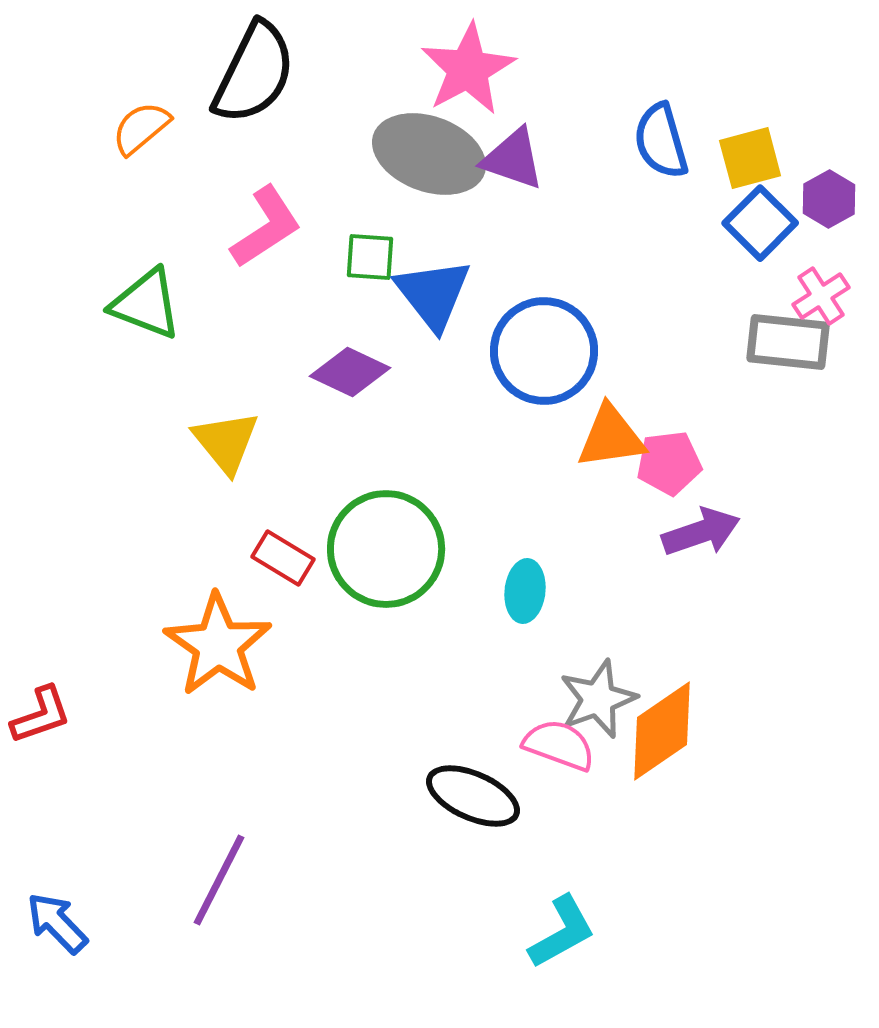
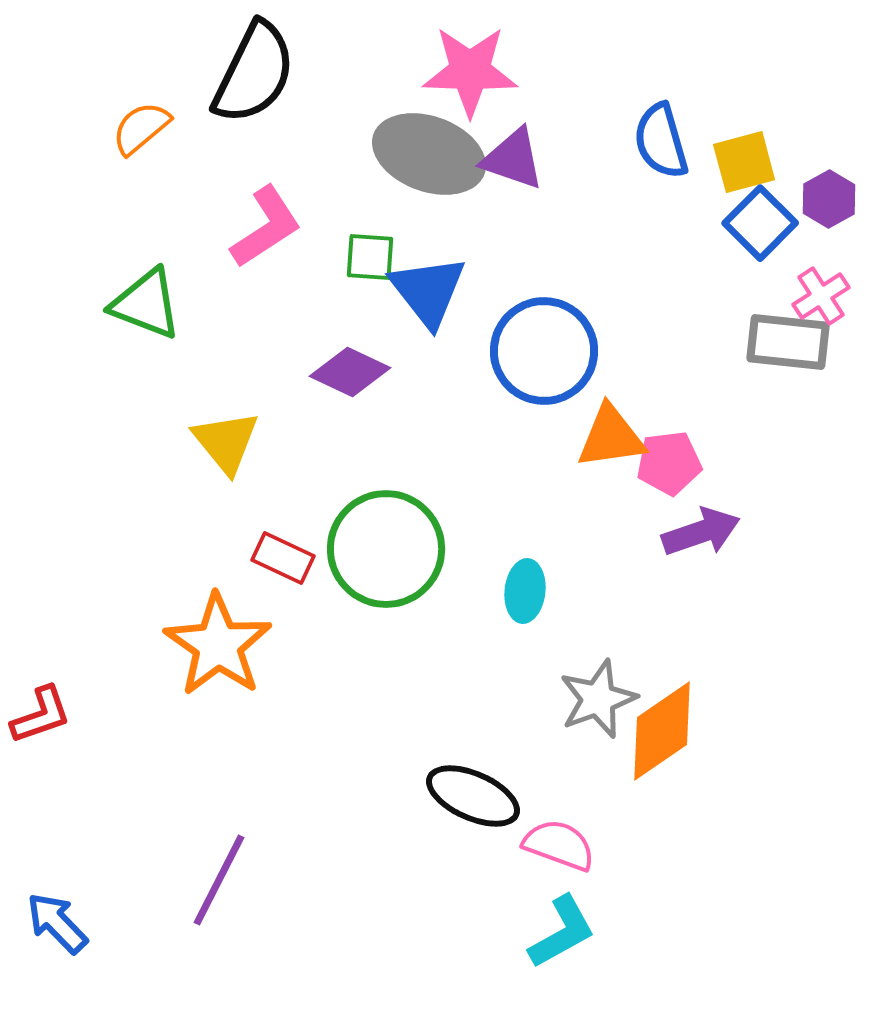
pink star: moved 2 px right, 2 px down; rotated 30 degrees clockwise
yellow square: moved 6 px left, 4 px down
blue triangle: moved 5 px left, 3 px up
red rectangle: rotated 6 degrees counterclockwise
pink semicircle: moved 100 px down
